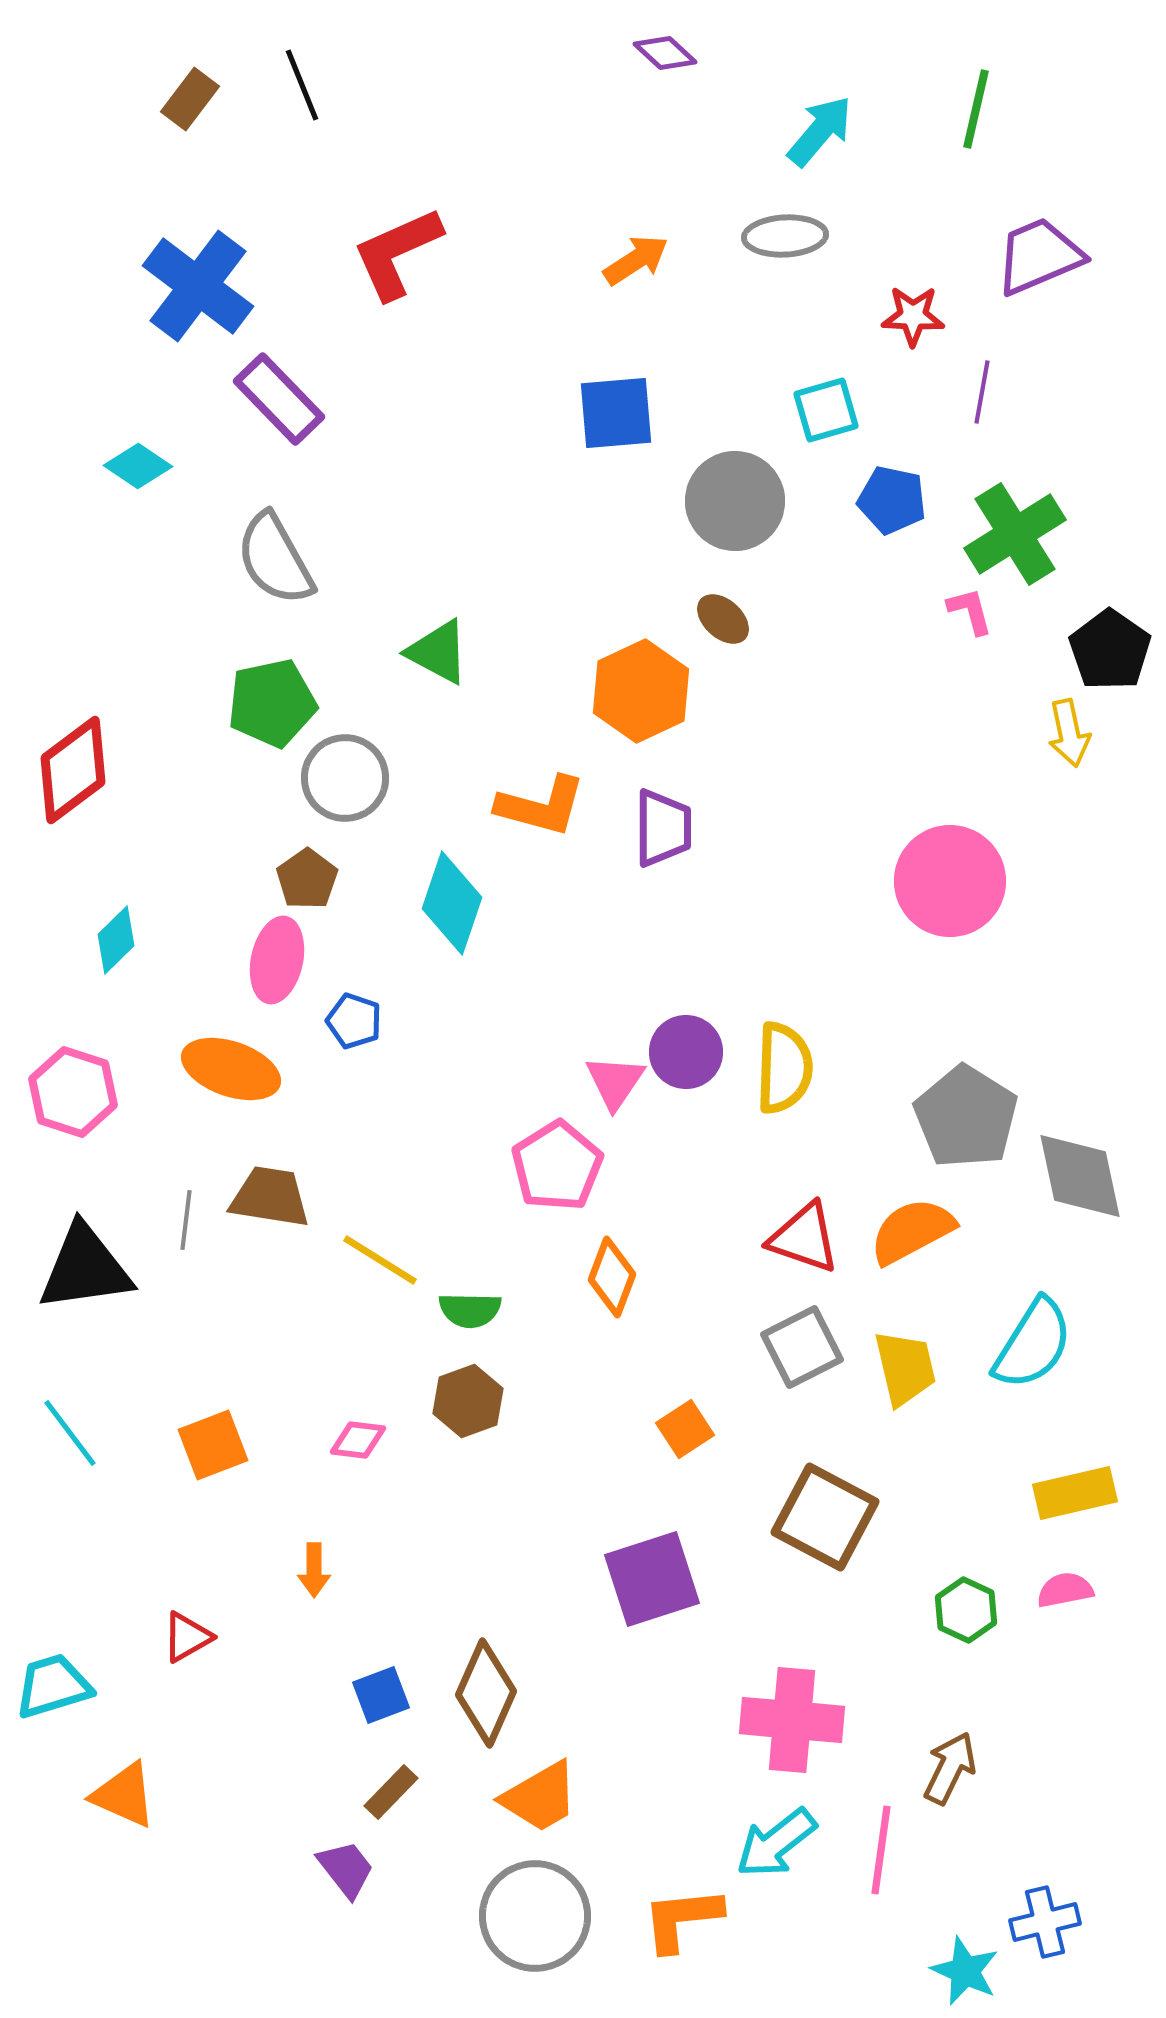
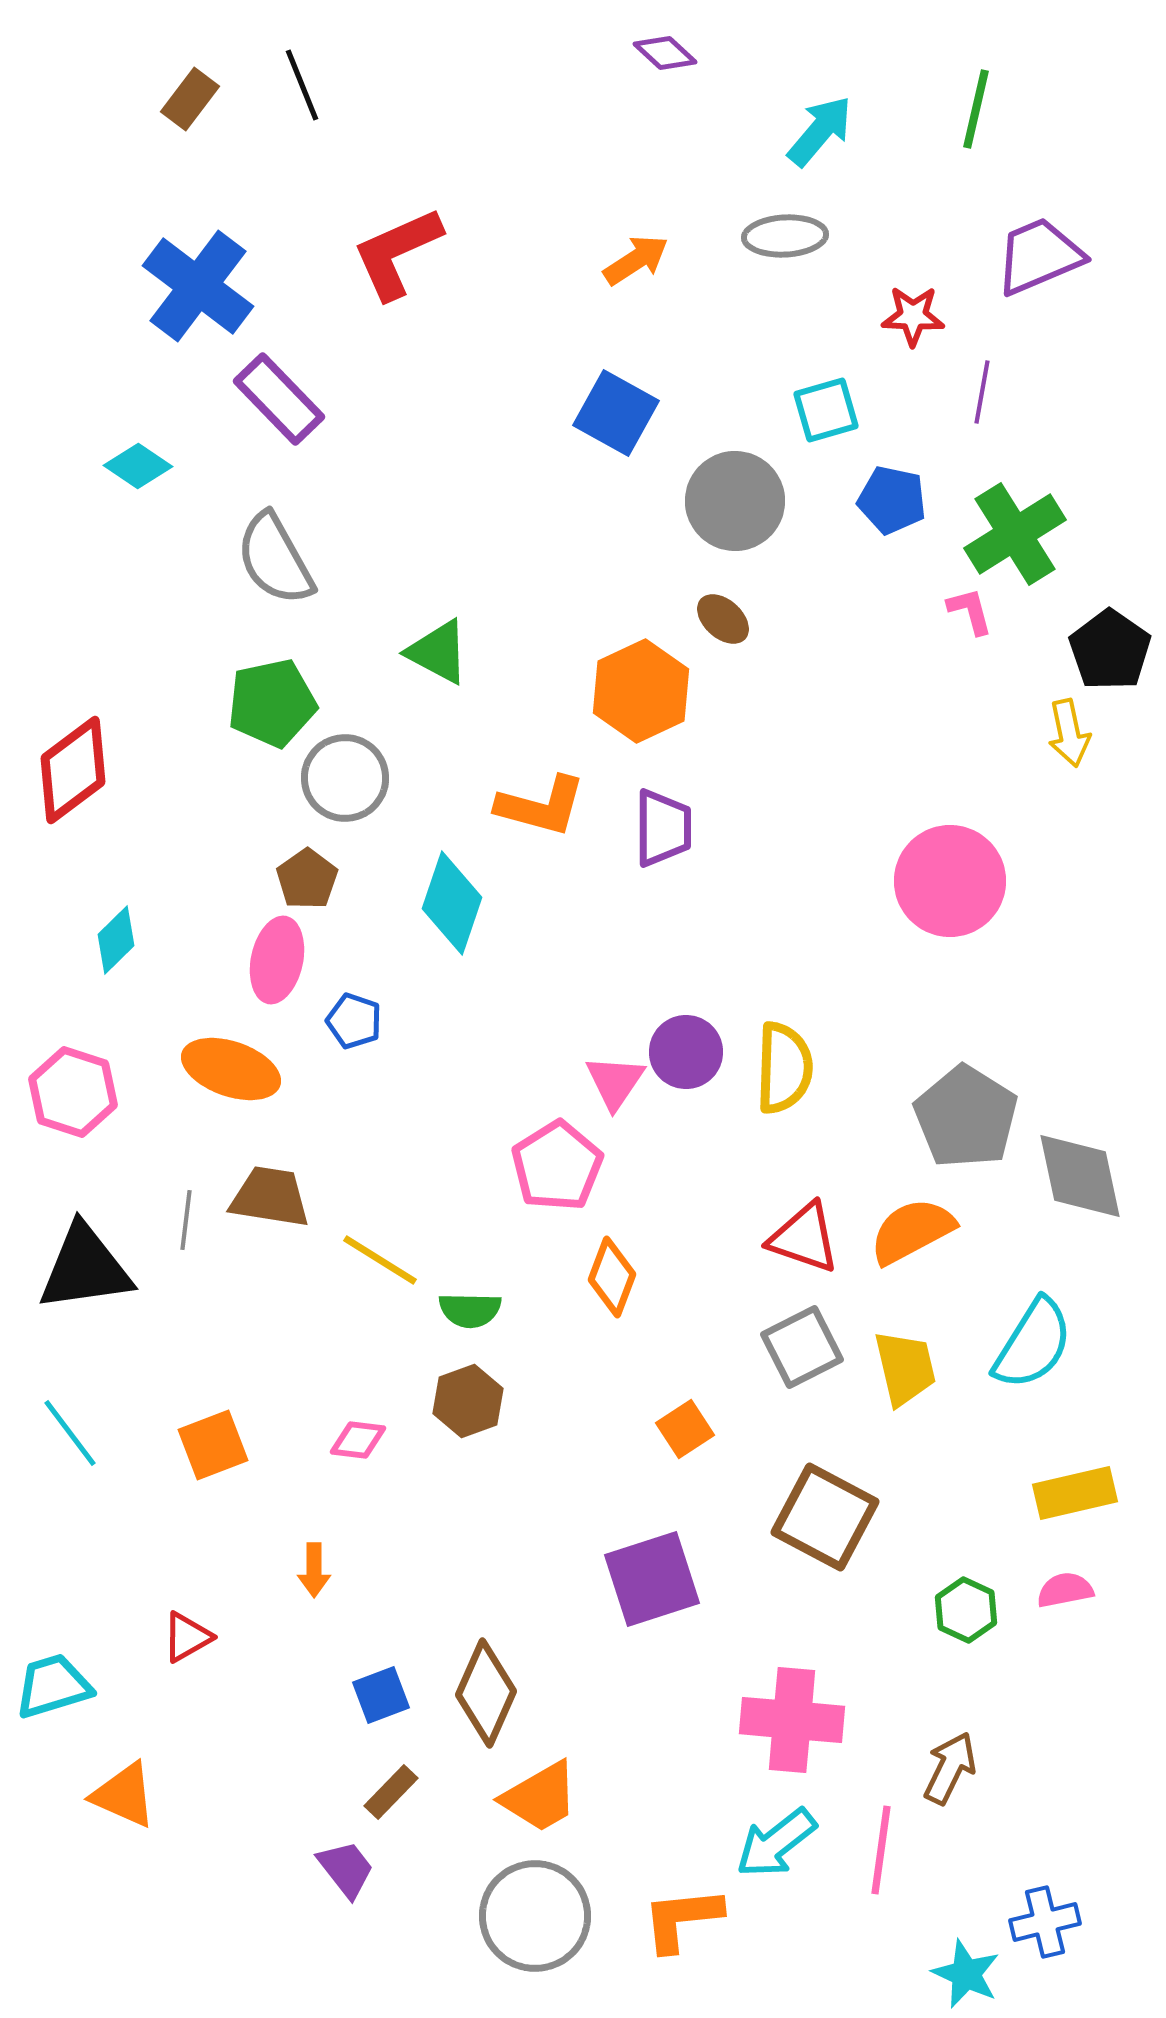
blue square at (616, 413): rotated 34 degrees clockwise
cyan star at (965, 1971): moved 1 px right, 3 px down
